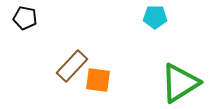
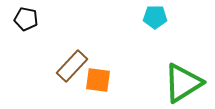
black pentagon: moved 1 px right, 1 px down
green triangle: moved 3 px right
